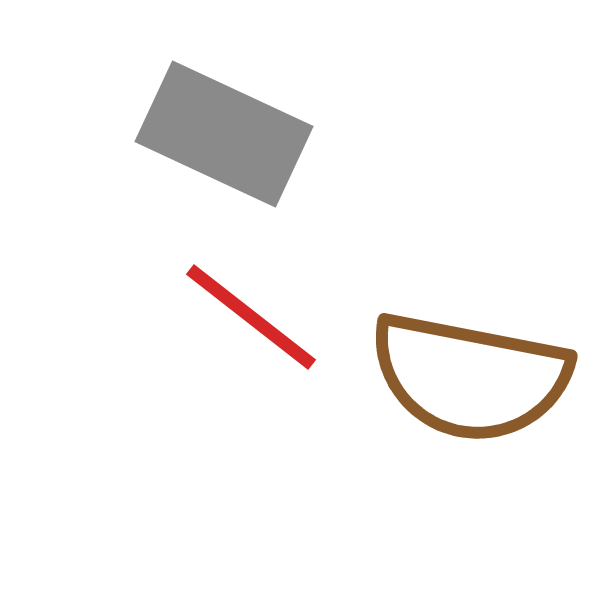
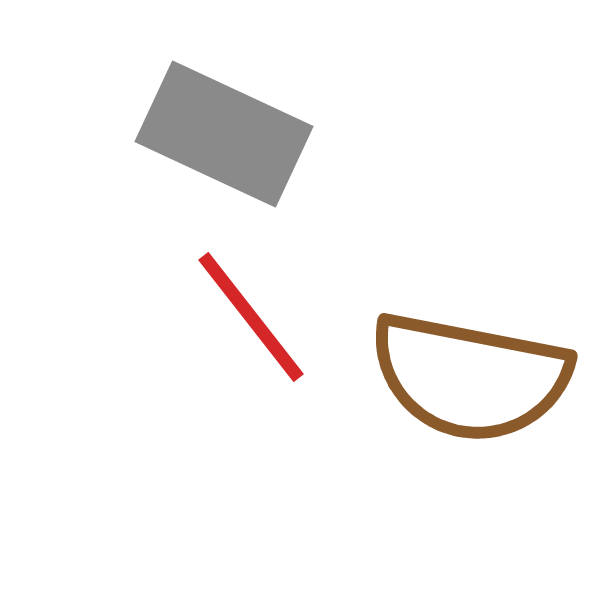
red line: rotated 14 degrees clockwise
